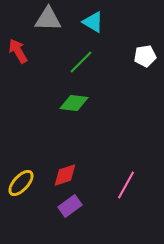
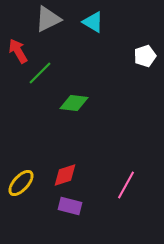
gray triangle: rotated 28 degrees counterclockwise
white pentagon: rotated 10 degrees counterclockwise
green line: moved 41 px left, 11 px down
purple rectangle: rotated 50 degrees clockwise
